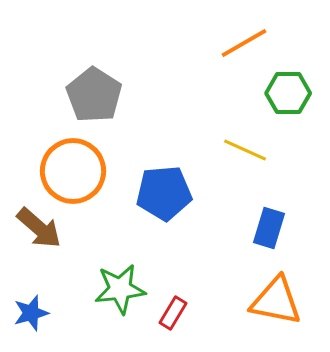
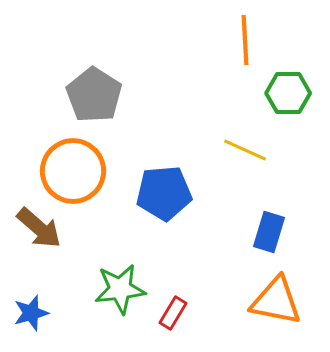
orange line: moved 1 px right, 3 px up; rotated 63 degrees counterclockwise
blue rectangle: moved 4 px down
